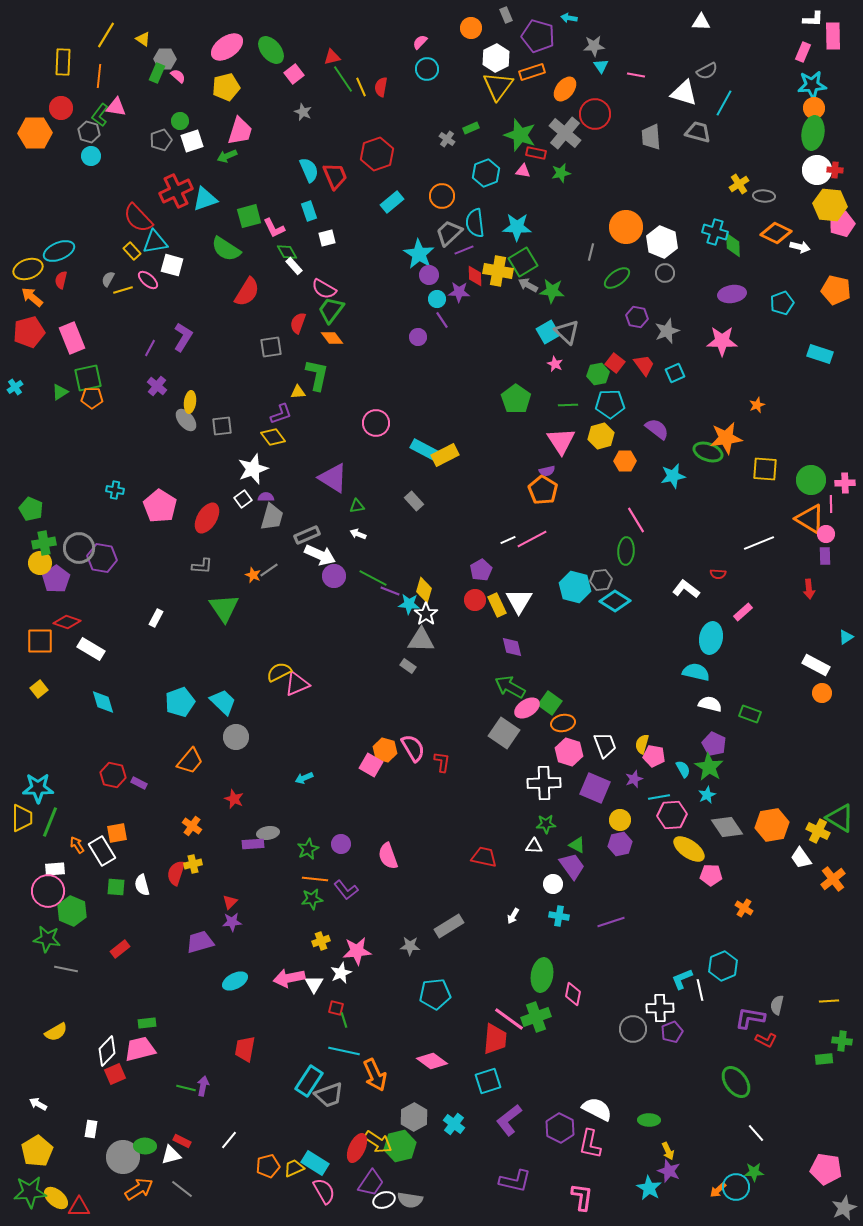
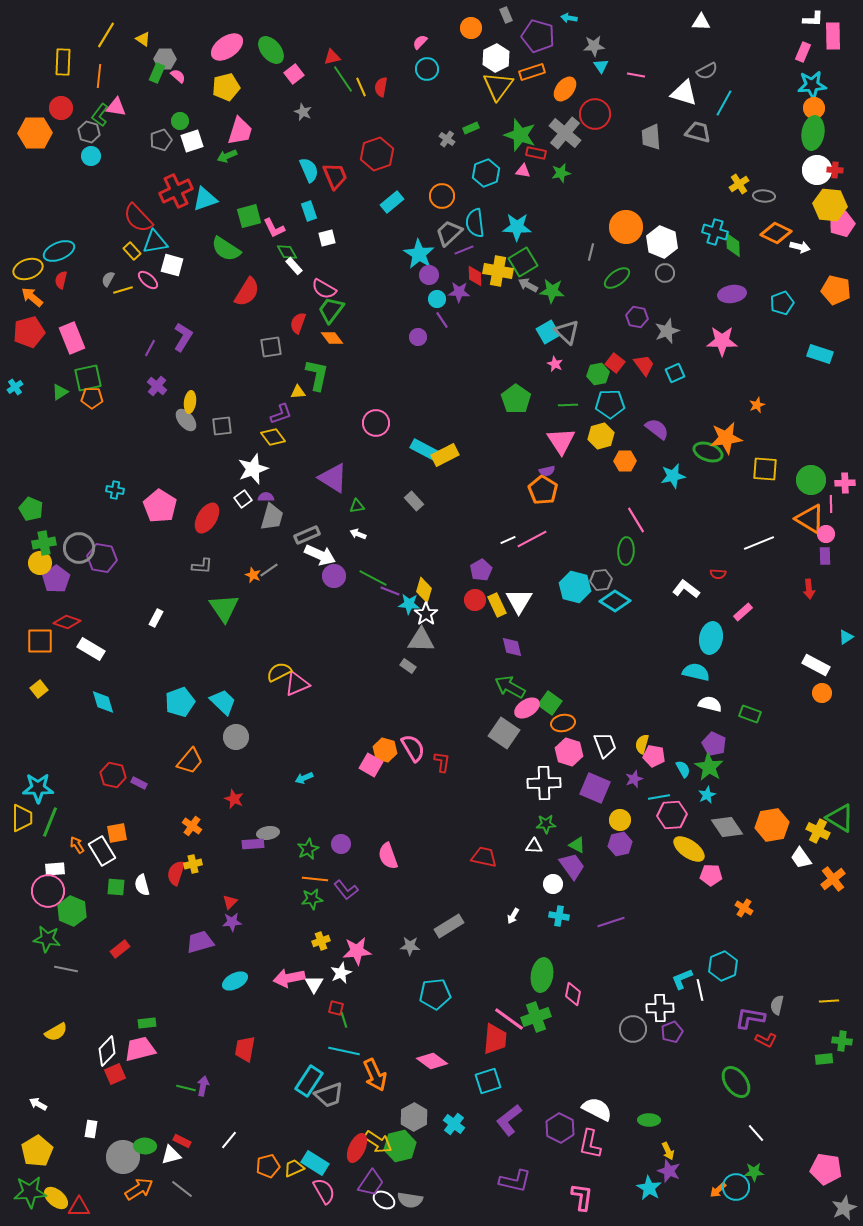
white ellipse at (384, 1200): rotated 50 degrees clockwise
